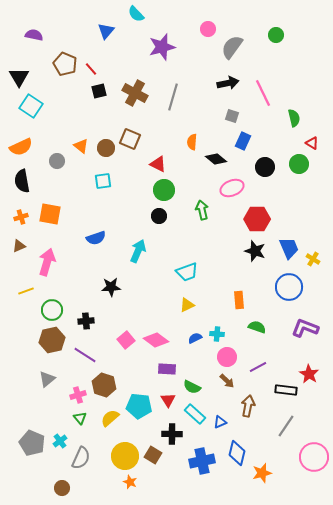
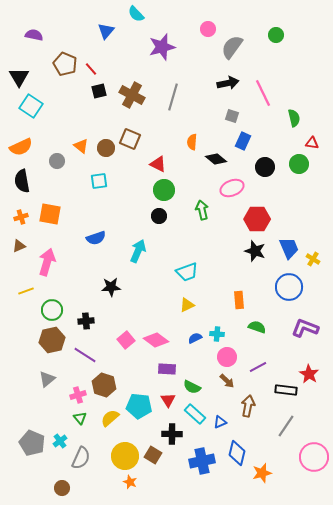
brown cross at (135, 93): moved 3 px left, 2 px down
red triangle at (312, 143): rotated 24 degrees counterclockwise
cyan square at (103, 181): moved 4 px left
